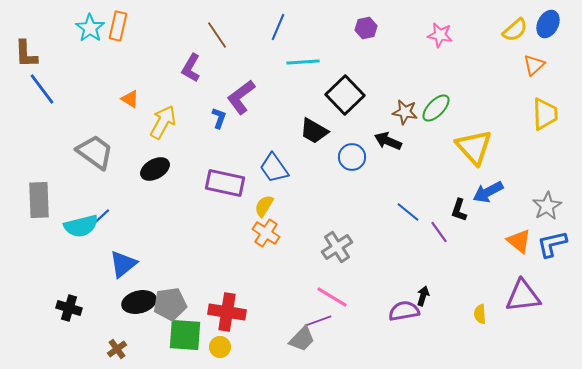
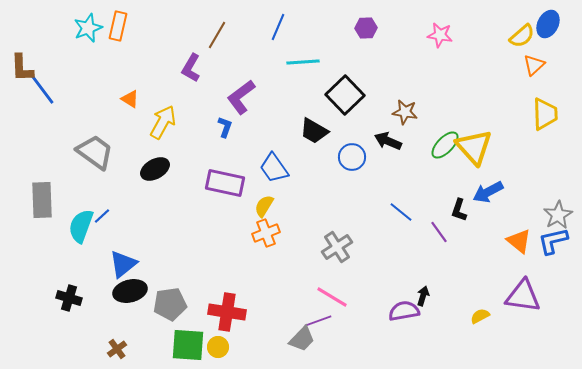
cyan star at (90, 28): moved 2 px left; rotated 16 degrees clockwise
purple hexagon at (366, 28): rotated 10 degrees clockwise
yellow semicircle at (515, 30): moved 7 px right, 6 px down
brown line at (217, 35): rotated 64 degrees clockwise
brown L-shape at (26, 54): moved 4 px left, 14 px down
green ellipse at (436, 108): moved 9 px right, 37 px down
blue L-shape at (219, 118): moved 6 px right, 9 px down
gray rectangle at (39, 200): moved 3 px right
gray star at (547, 206): moved 11 px right, 9 px down
blue line at (408, 212): moved 7 px left
cyan semicircle at (81, 226): rotated 124 degrees clockwise
orange cross at (266, 233): rotated 36 degrees clockwise
blue L-shape at (552, 244): moved 1 px right, 3 px up
purple triangle at (523, 296): rotated 15 degrees clockwise
black ellipse at (139, 302): moved 9 px left, 11 px up
black cross at (69, 308): moved 10 px up
yellow semicircle at (480, 314): moved 2 px down; rotated 66 degrees clockwise
green square at (185, 335): moved 3 px right, 10 px down
yellow circle at (220, 347): moved 2 px left
